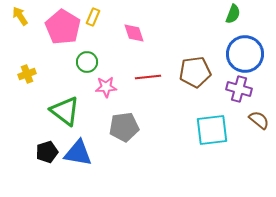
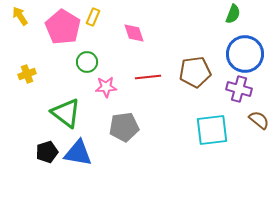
green triangle: moved 1 px right, 2 px down
